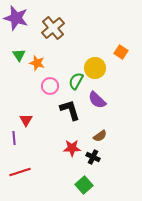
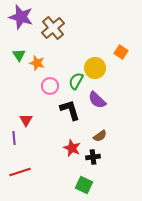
purple star: moved 5 px right, 1 px up
red star: rotated 24 degrees clockwise
black cross: rotated 32 degrees counterclockwise
green square: rotated 24 degrees counterclockwise
